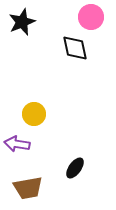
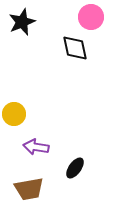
yellow circle: moved 20 px left
purple arrow: moved 19 px right, 3 px down
brown trapezoid: moved 1 px right, 1 px down
